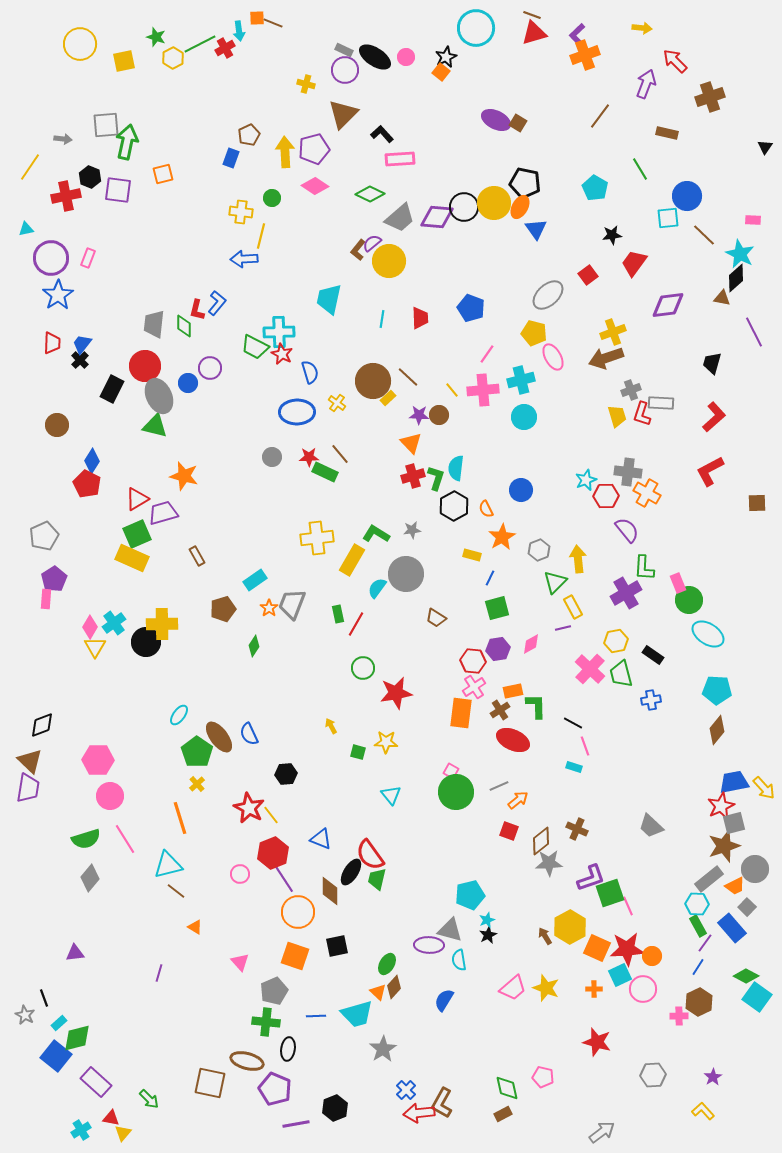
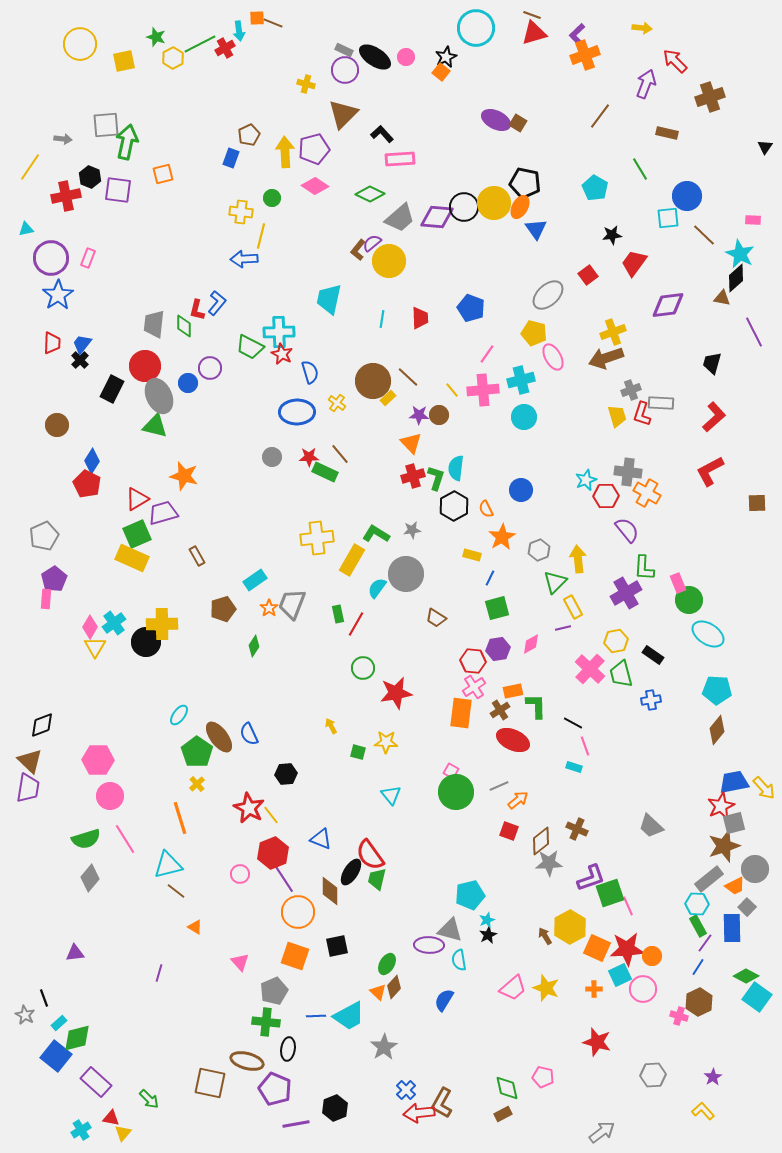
green trapezoid at (255, 347): moved 5 px left
blue rectangle at (732, 928): rotated 40 degrees clockwise
cyan trapezoid at (357, 1014): moved 8 px left, 2 px down; rotated 12 degrees counterclockwise
pink cross at (679, 1016): rotated 18 degrees clockwise
gray star at (383, 1049): moved 1 px right, 2 px up
